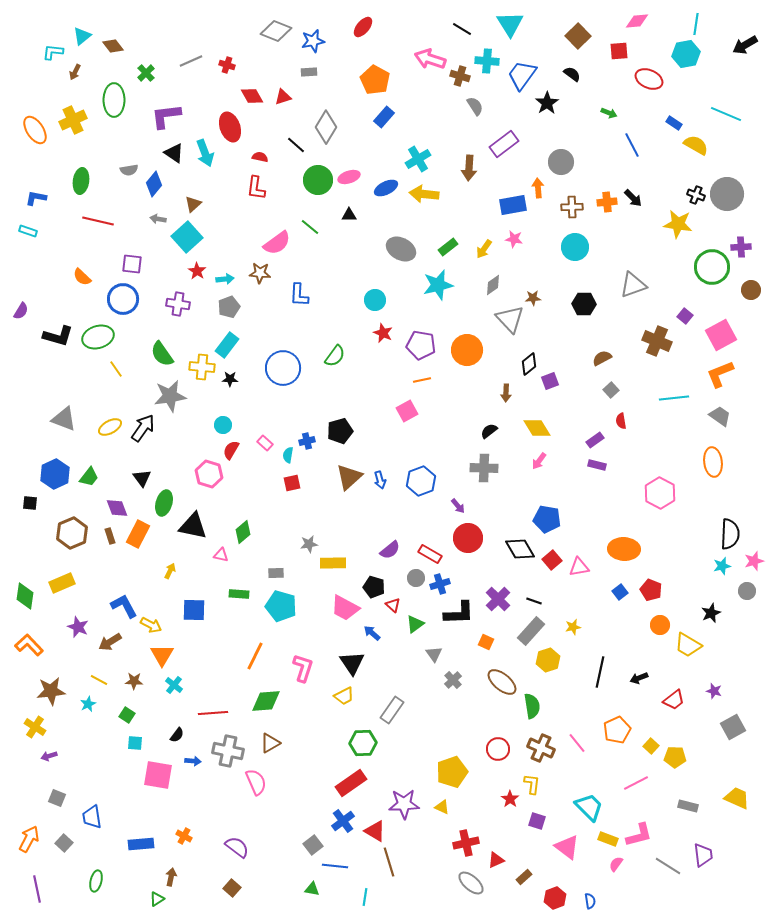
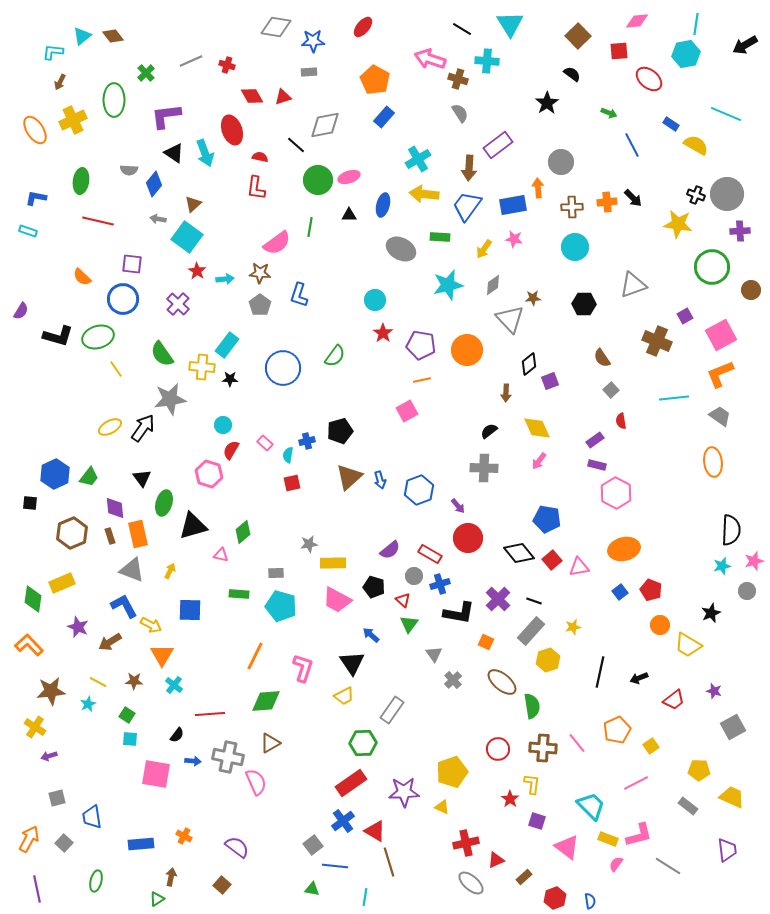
gray diamond at (276, 31): moved 4 px up; rotated 12 degrees counterclockwise
blue star at (313, 41): rotated 10 degrees clockwise
brown diamond at (113, 46): moved 10 px up
brown arrow at (75, 72): moved 15 px left, 10 px down
blue trapezoid at (522, 75): moved 55 px left, 131 px down
brown cross at (460, 76): moved 2 px left, 3 px down
red ellipse at (649, 79): rotated 16 degrees clockwise
gray semicircle at (475, 106): moved 15 px left, 7 px down
blue rectangle at (674, 123): moved 3 px left, 1 px down
red ellipse at (230, 127): moved 2 px right, 3 px down
gray diamond at (326, 127): moved 1 px left, 2 px up; rotated 48 degrees clockwise
purple rectangle at (504, 144): moved 6 px left, 1 px down
gray semicircle at (129, 170): rotated 12 degrees clockwise
blue ellipse at (386, 188): moved 3 px left, 17 px down; rotated 50 degrees counterclockwise
green line at (310, 227): rotated 60 degrees clockwise
cyan square at (187, 237): rotated 12 degrees counterclockwise
green rectangle at (448, 247): moved 8 px left, 10 px up; rotated 42 degrees clockwise
purple cross at (741, 247): moved 1 px left, 16 px up
cyan star at (438, 285): moved 10 px right
blue L-shape at (299, 295): rotated 15 degrees clockwise
purple cross at (178, 304): rotated 35 degrees clockwise
gray pentagon at (229, 307): moved 31 px right, 2 px up; rotated 15 degrees counterclockwise
purple square at (685, 316): rotated 21 degrees clockwise
red star at (383, 333): rotated 12 degrees clockwise
brown semicircle at (602, 358): rotated 96 degrees counterclockwise
gray star at (170, 396): moved 3 px down
gray triangle at (64, 419): moved 68 px right, 151 px down
yellow diamond at (537, 428): rotated 8 degrees clockwise
blue hexagon at (421, 481): moved 2 px left, 9 px down
pink hexagon at (660, 493): moved 44 px left
purple diamond at (117, 508): moved 2 px left; rotated 15 degrees clockwise
black triangle at (193, 526): rotated 28 degrees counterclockwise
orange rectangle at (138, 534): rotated 40 degrees counterclockwise
black semicircle at (730, 534): moved 1 px right, 4 px up
black diamond at (520, 549): moved 1 px left, 4 px down; rotated 8 degrees counterclockwise
orange ellipse at (624, 549): rotated 16 degrees counterclockwise
gray circle at (416, 578): moved 2 px left, 2 px up
green diamond at (25, 596): moved 8 px right, 3 px down
red triangle at (393, 605): moved 10 px right, 5 px up
pink trapezoid at (345, 608): moved 8 px left, 8 px up
blue square at (194, 610): moved 4 px left
black L-shape at (459, 613): rotated 12 degrees clockwise
green triangle at (415, 624): moved 6 px left; rotated 18 degrees counterclockwise
blue arrow at (372, 633): moved 1 px left, 2 px down
yellow line at (99, 680): moved 1 px left, 2 px down
red line at (213, 713): moved 3 px left, 1 px down
cyan square at (135, 743): moved 5 px left, 4 px up
yellow square at (651, 746): rotated 14 degrees clockwise
brown cross at (541, 748): moved 2 px right; rotated 20 degrees counterclockwise
gray cross at (228, 751): moved 6 px down
yellow pentagon at (675, 757): moved 24 px right, 13 px down
pink square at (158, 775): moved 2 px left, 1 px up
gray square at (57, 798): rotated 36 degrees counterclockwise
yellow trapezoid at (737, 798): moved 5 px left, 1 px up
purple star at (404, 804): moved 12 px up
gray rectangle at (688, 806): rotated 24 degrees clockwise
cyan trapezoid at (589, 807): moved 2 px right, 1 px up
purple trapezoid at (703, 855): moved 24 px right, 5 px up
brown square at (232, 888): moved 10 px left, 3 px up
